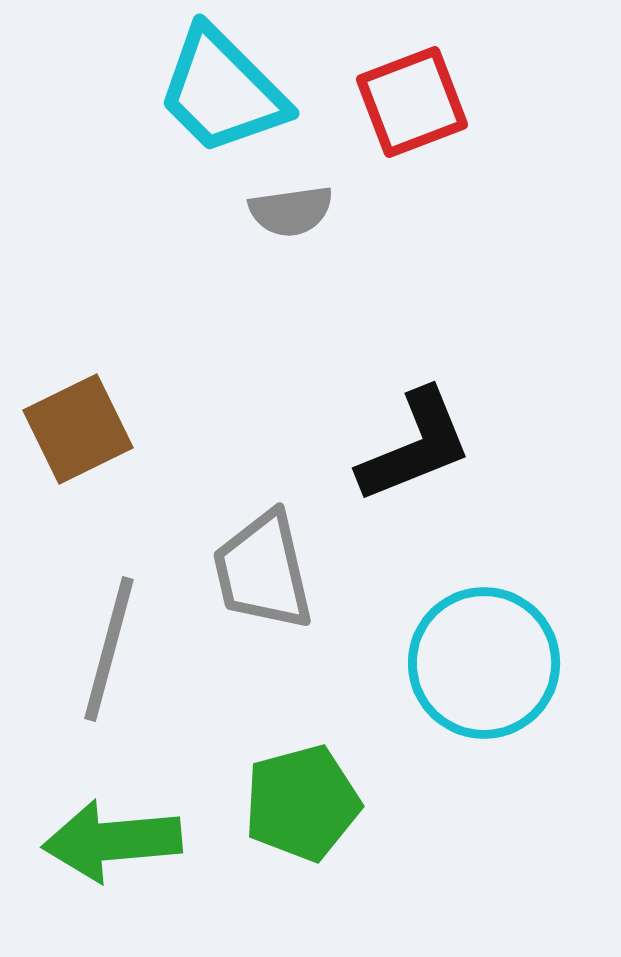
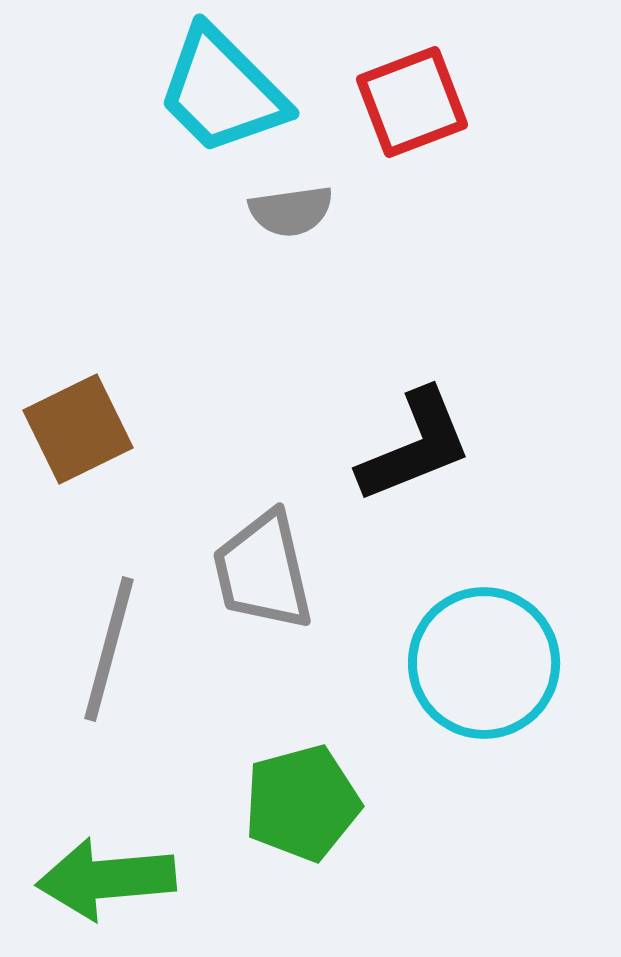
green arrow: moved 6 px left, 38 px down
